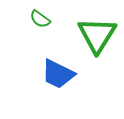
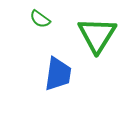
blue trapezoid: rotated 108 degrees counterclockwise
